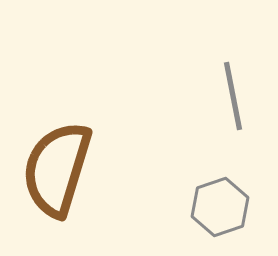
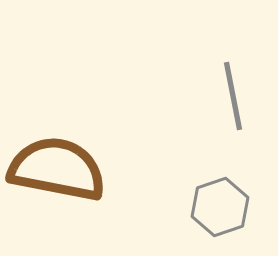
brown semicircle: rotated 84 degrees clockwise
